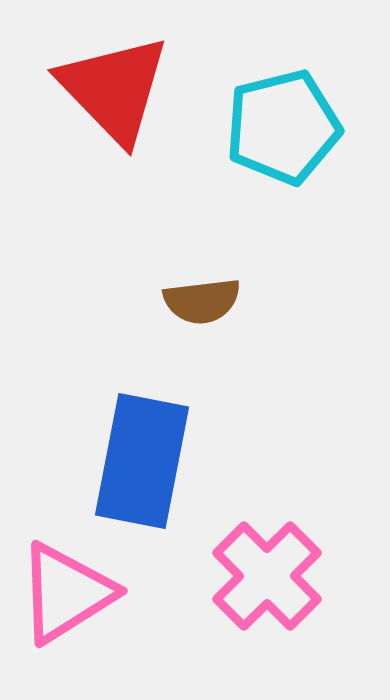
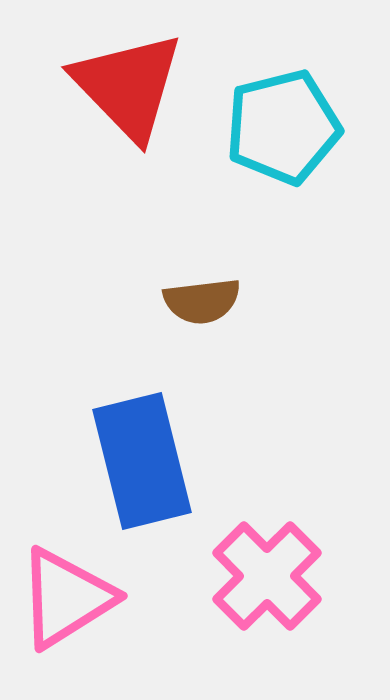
red triangle: moved 14 px right, 3 px up
blue rectangle: rotated 25 degrees counterclockwise
pink triangle: moved 5 px down
